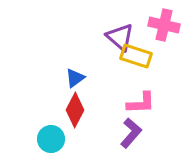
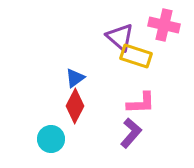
red diamond: moved 4 px up
